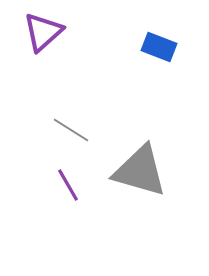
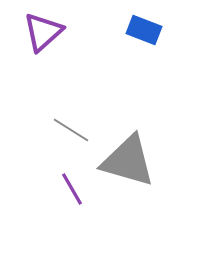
blue rectangle: moved 15 px left, 17 px up
gray triangle: moved 12 px left, 10 px up
purple line: moved 4 px right, 4 px down
